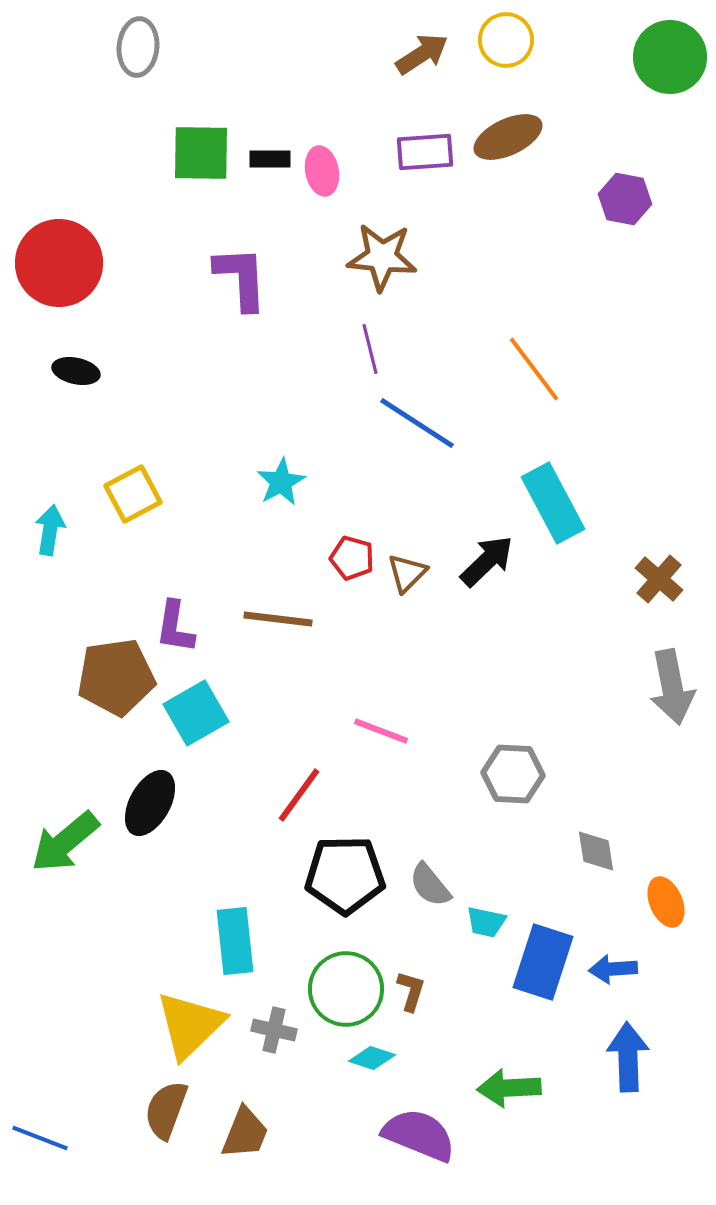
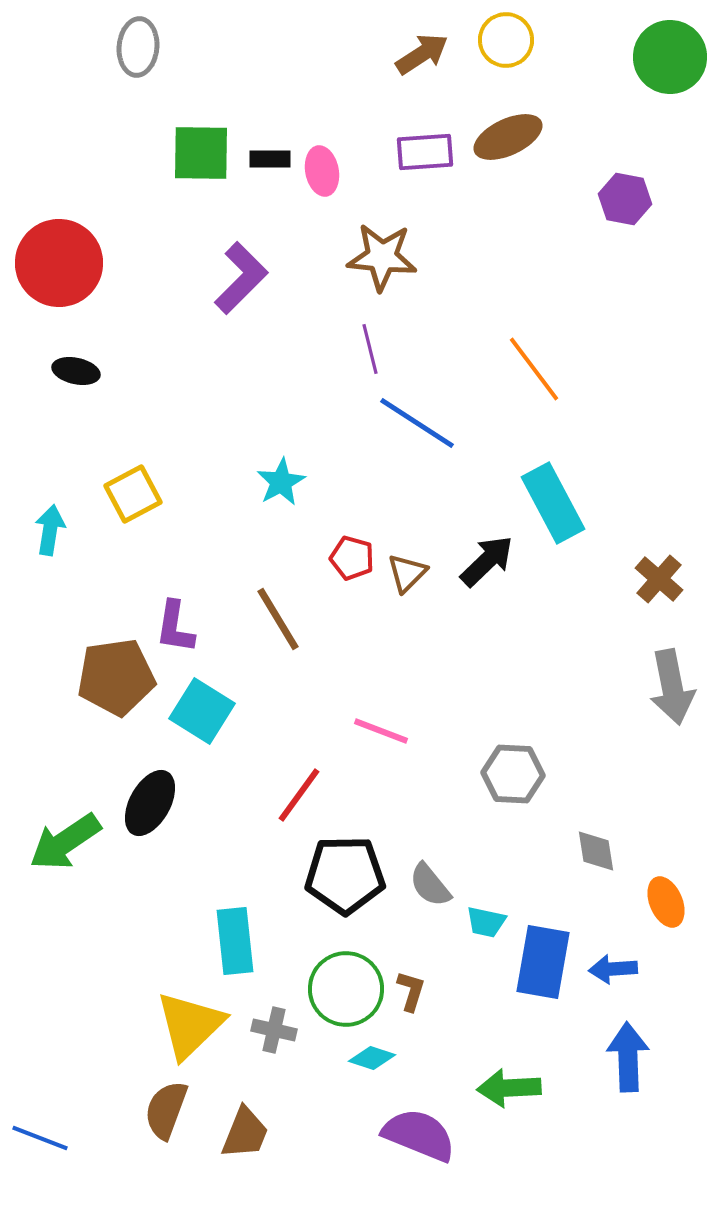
purple L-shape at (241, 278): rotated 48 degrees clockwise
brown line at (278, 619): rotated 52 degrees clockwise
cyan square at (196, 713): moved 6 px right, 2 px up; rotated 28 degrees counterclockwise
green arrow at (65, 842): rotated 6 degrees clockwise
blue rectangle at (543, 962): rotated 8 degrees counterclockwise
